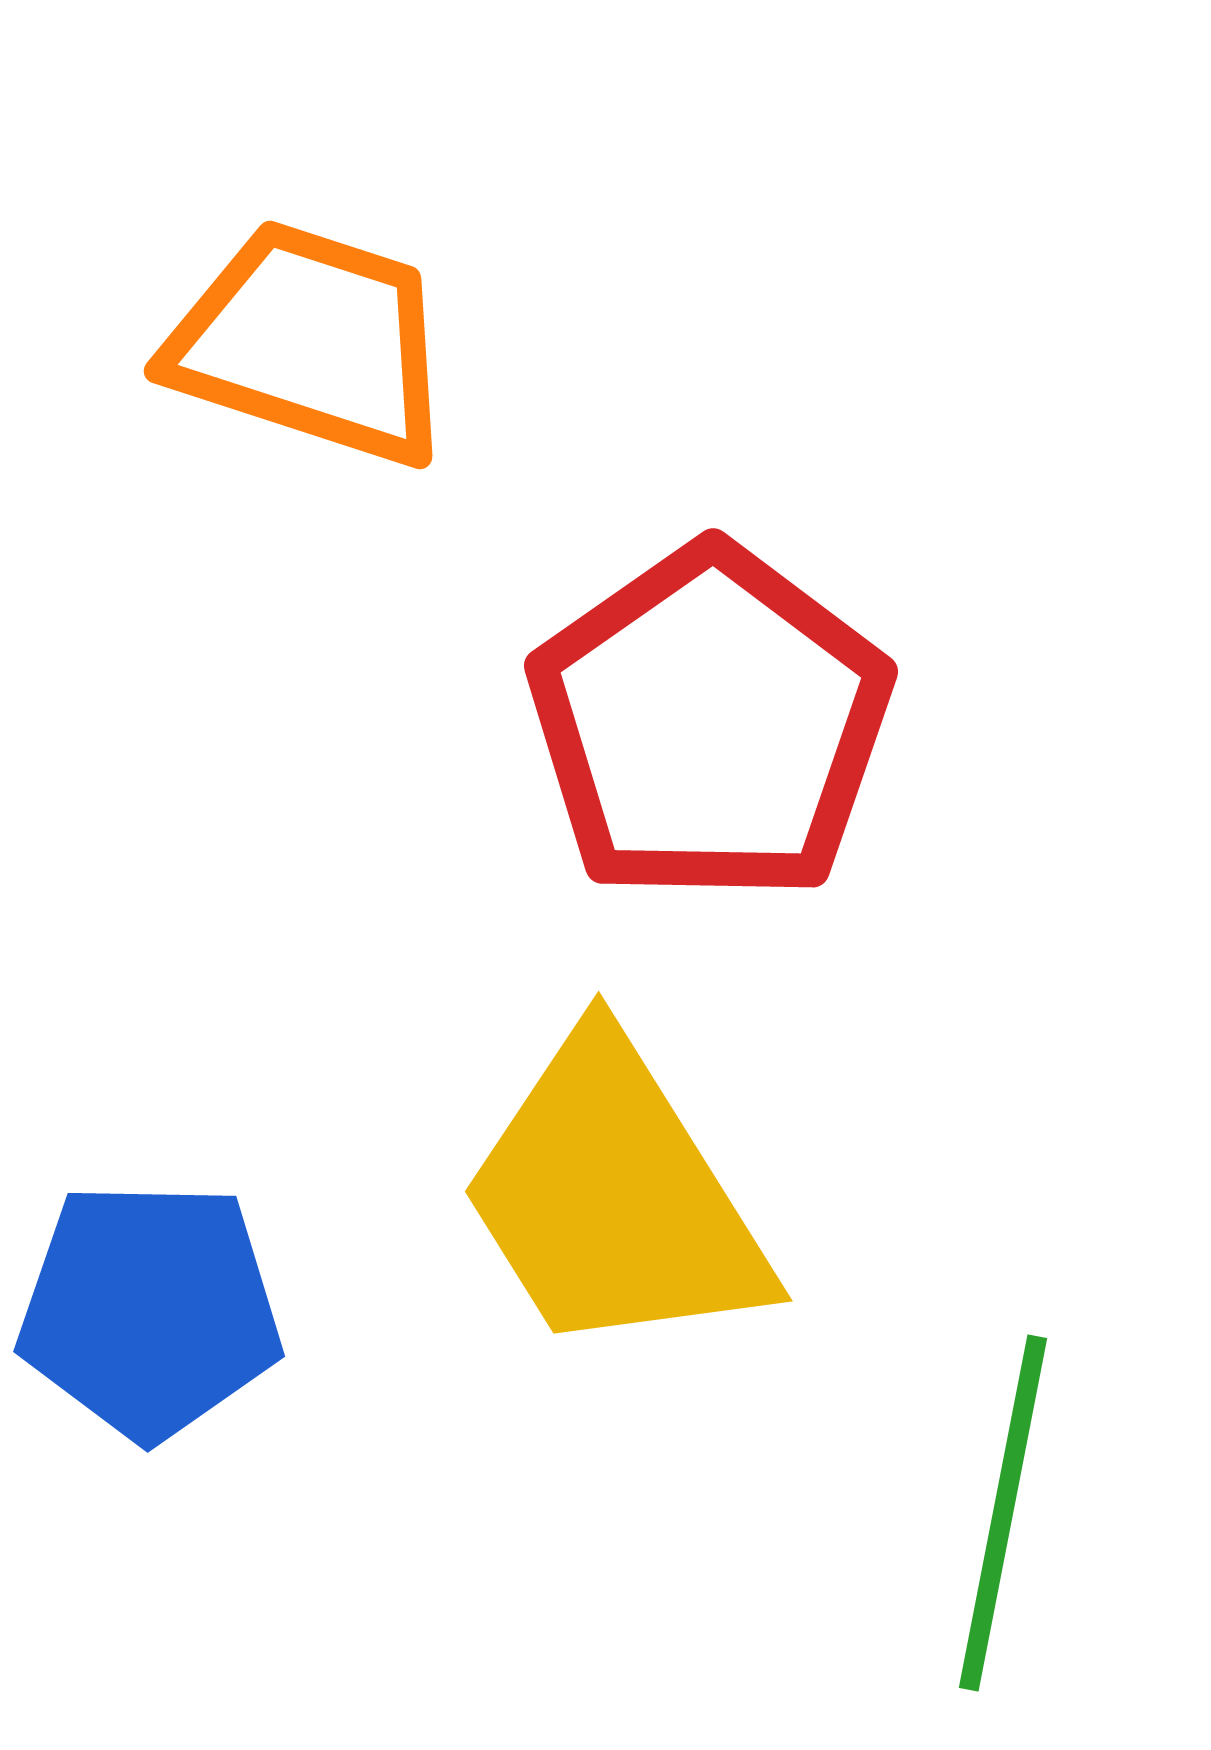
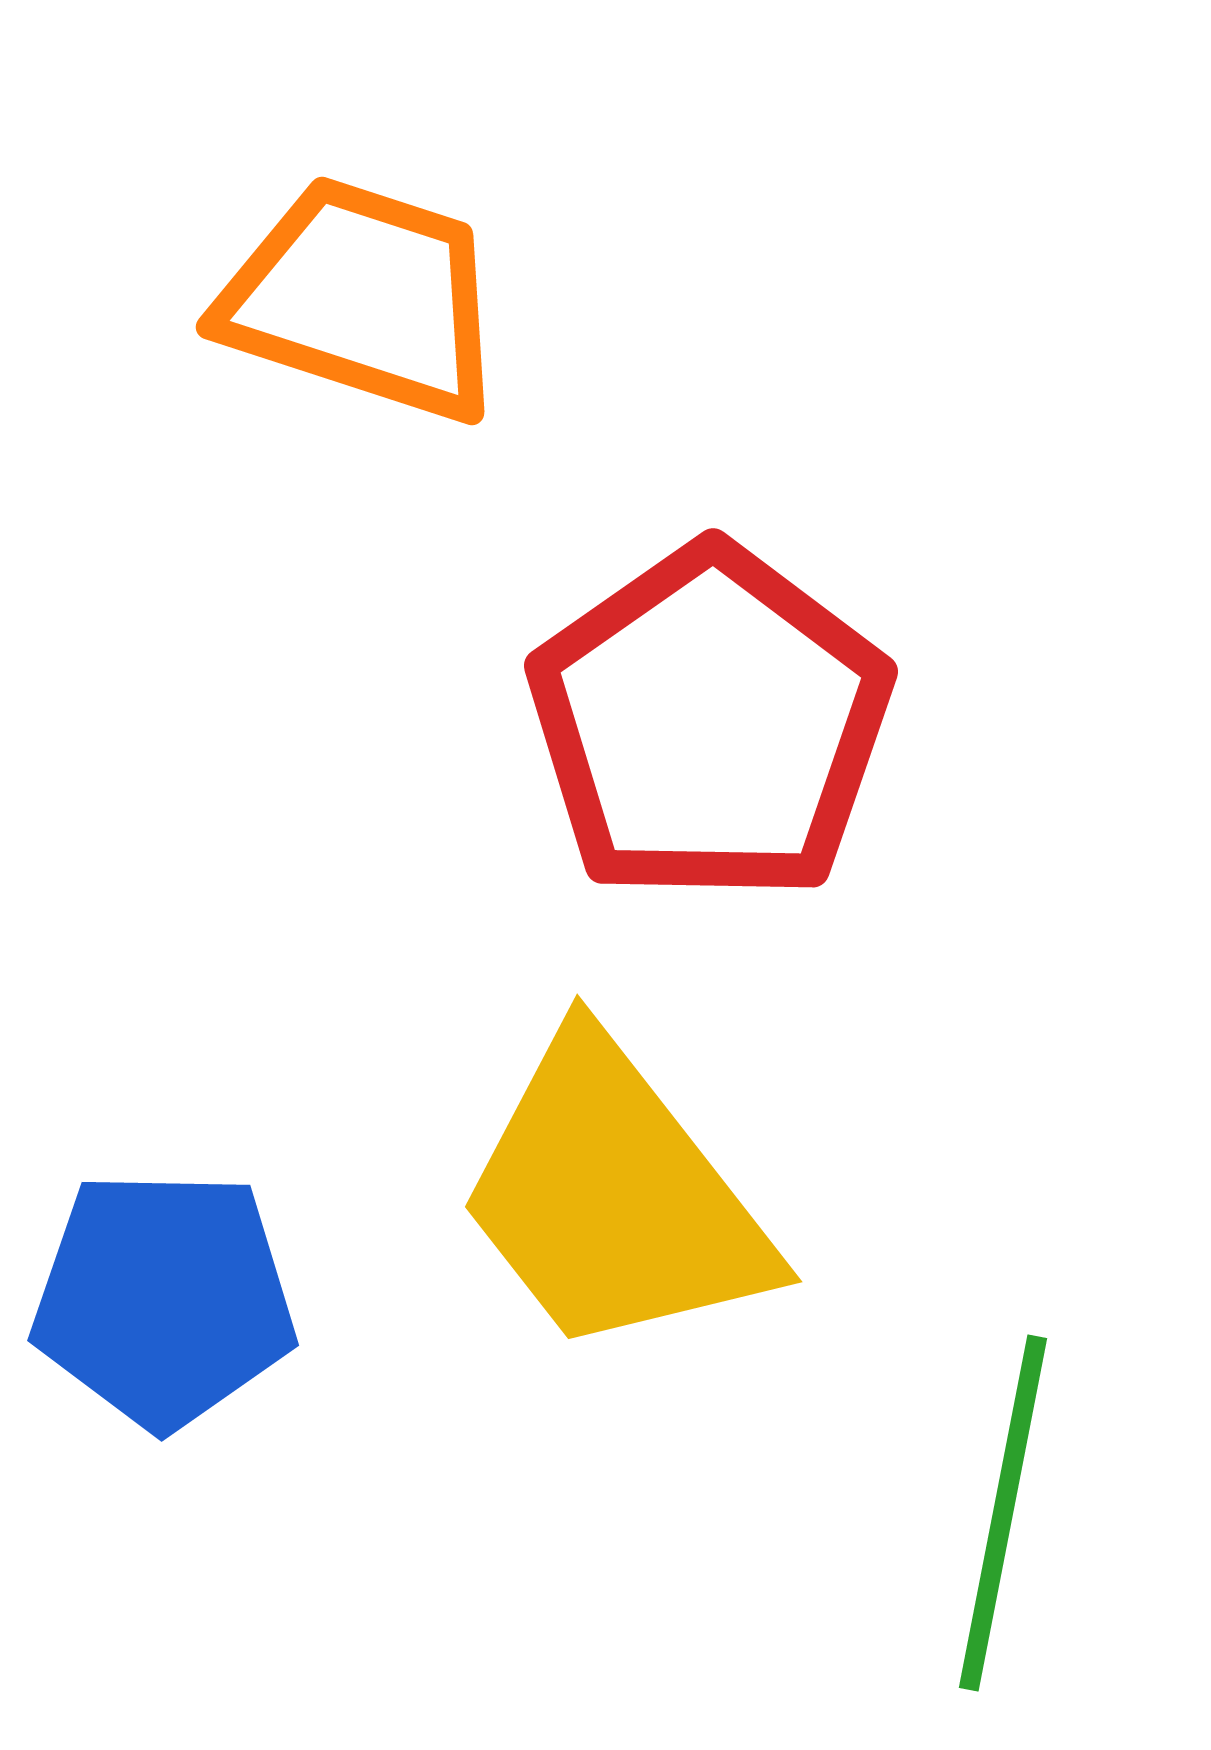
orange trapezoid: moved 52 px right, 44 px up
yellow trapezoid: rotated 6 degrees counterclockwise
blue pentagon: moved 14 px right, 11 px up
